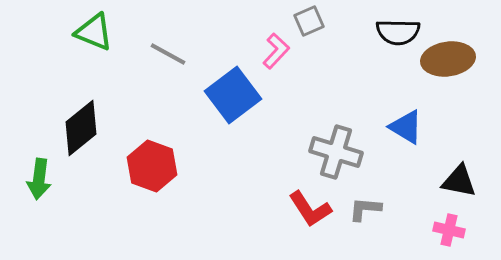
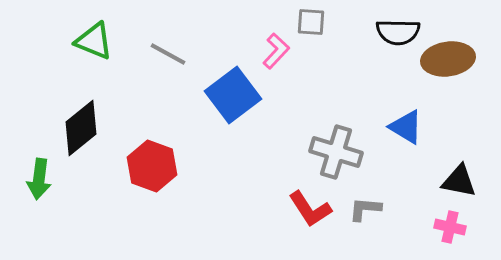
gray square: moved 2 px right, 1 px down; rotated 28 degrees clockwise
green triangle: moved 9 px down
pink cross: moved 1 px right, 3 px up
